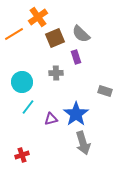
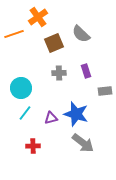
orange line: rotated 12 degrees clockwise
brown square: moved 1 px left, 5 px down
purple rectangle: moved 10 px right, 14 px down
gray cross: moved 3 px right
cyan circle: moved 1 px left, 6 px down
gray rectangle: rotated 24 degrees counterclockwise
cyan line: moved 3 px left, 6 px down
blue star: rotated 20 degrees counterclockwise
purple triangle: moved 1 px up
gray arrow: rotated 35 degrees counterclockwise
red cross: moved 11 px right, 9 px up; rotated 16 degrees clockwise
